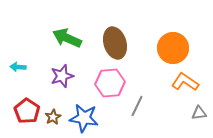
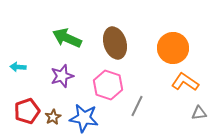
pink hexagon: moved 2 px left, 2 px down; rotated 24 degrees clockwise
red pentagon: rotated 20 degrees clockwise
